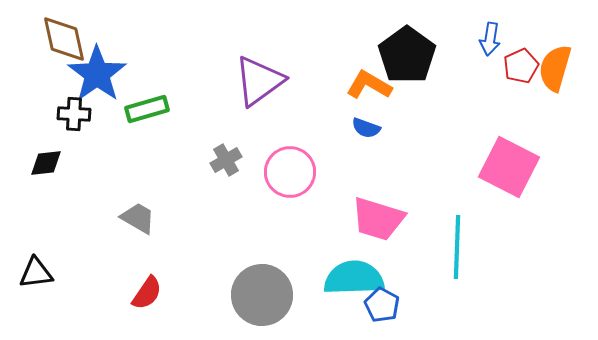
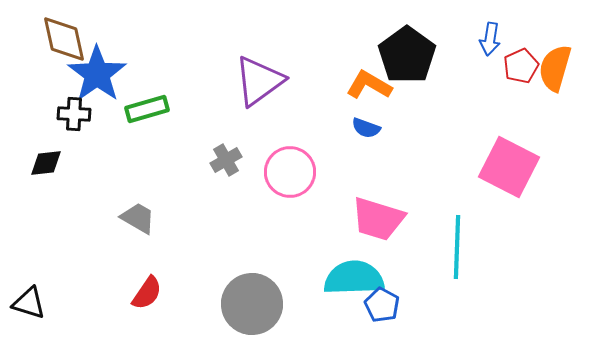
black triangle: moved 7 px left, 30 px down; rotated 24 degrees clockwise
gray circle: moved 10 px left, 9 px down
